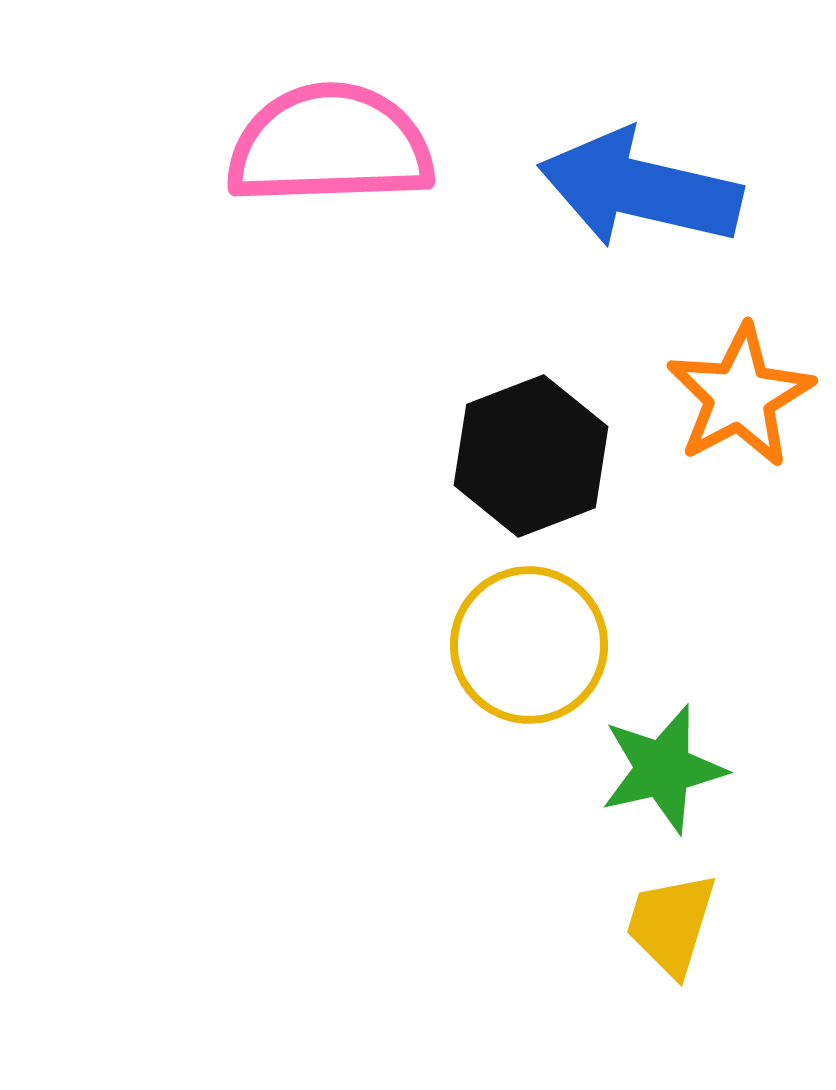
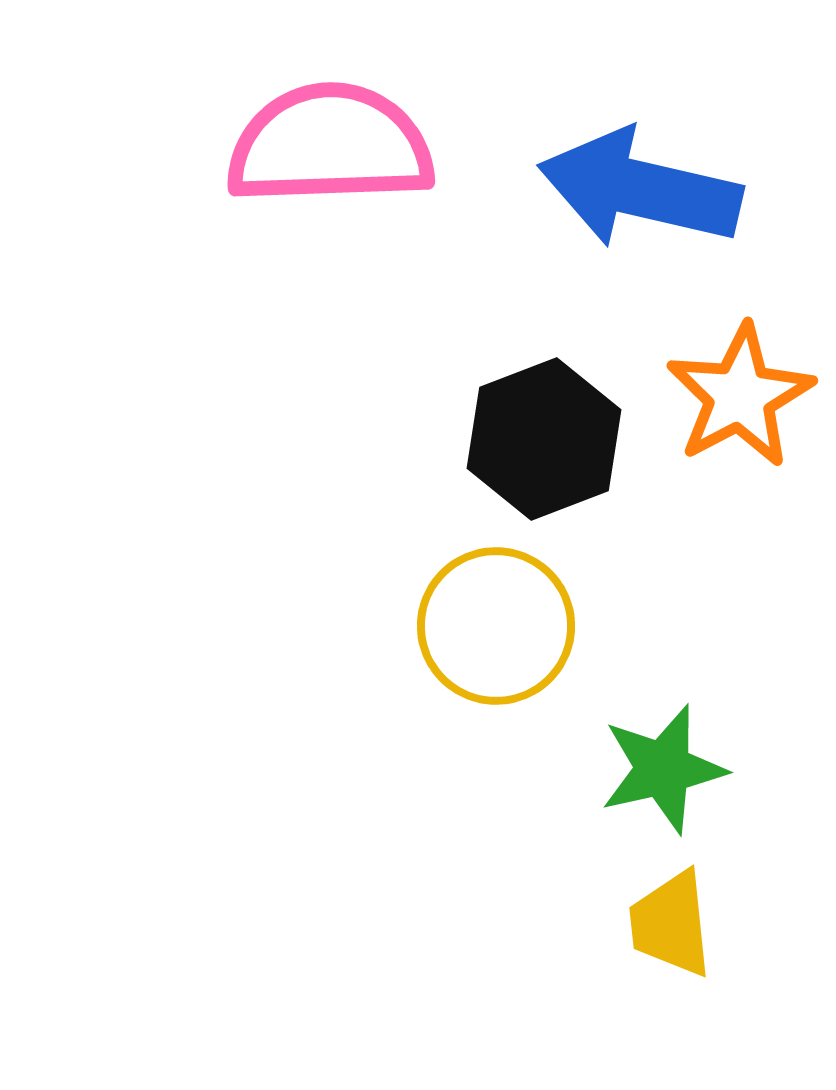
black hexagon: moved 13 px right, 17 px up
yellow circle: moved 33 px left, 19 px up
yellow trapezoid: rotated 23 degrees counterclockwise
